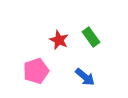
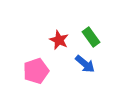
blue arrow: moved 13 px up
